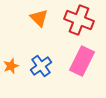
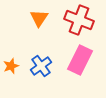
orange triangle: rotated 18 degrees clockwise
pink rectangle: moved 2 px left, 1 px up
